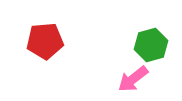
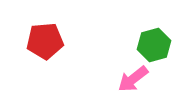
green hexagon: moved 3 px right
